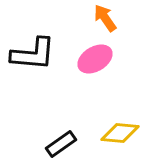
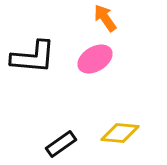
black L-shape: moved 3 px down
